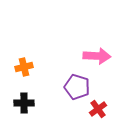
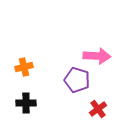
purple pentagon: moved 7 px up
black cross: moved 2 px right
